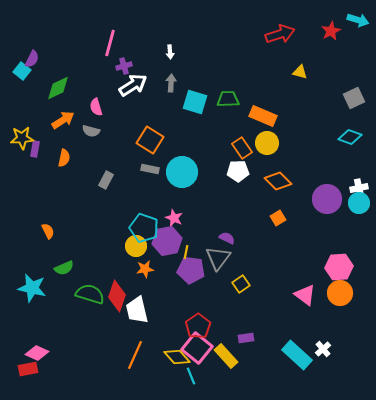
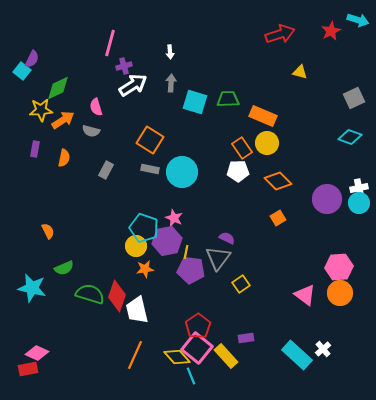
yellow star at (22, 138): moved 19 px right, 28 px up
gray rectangle at (106, 180): moved 10 px up
